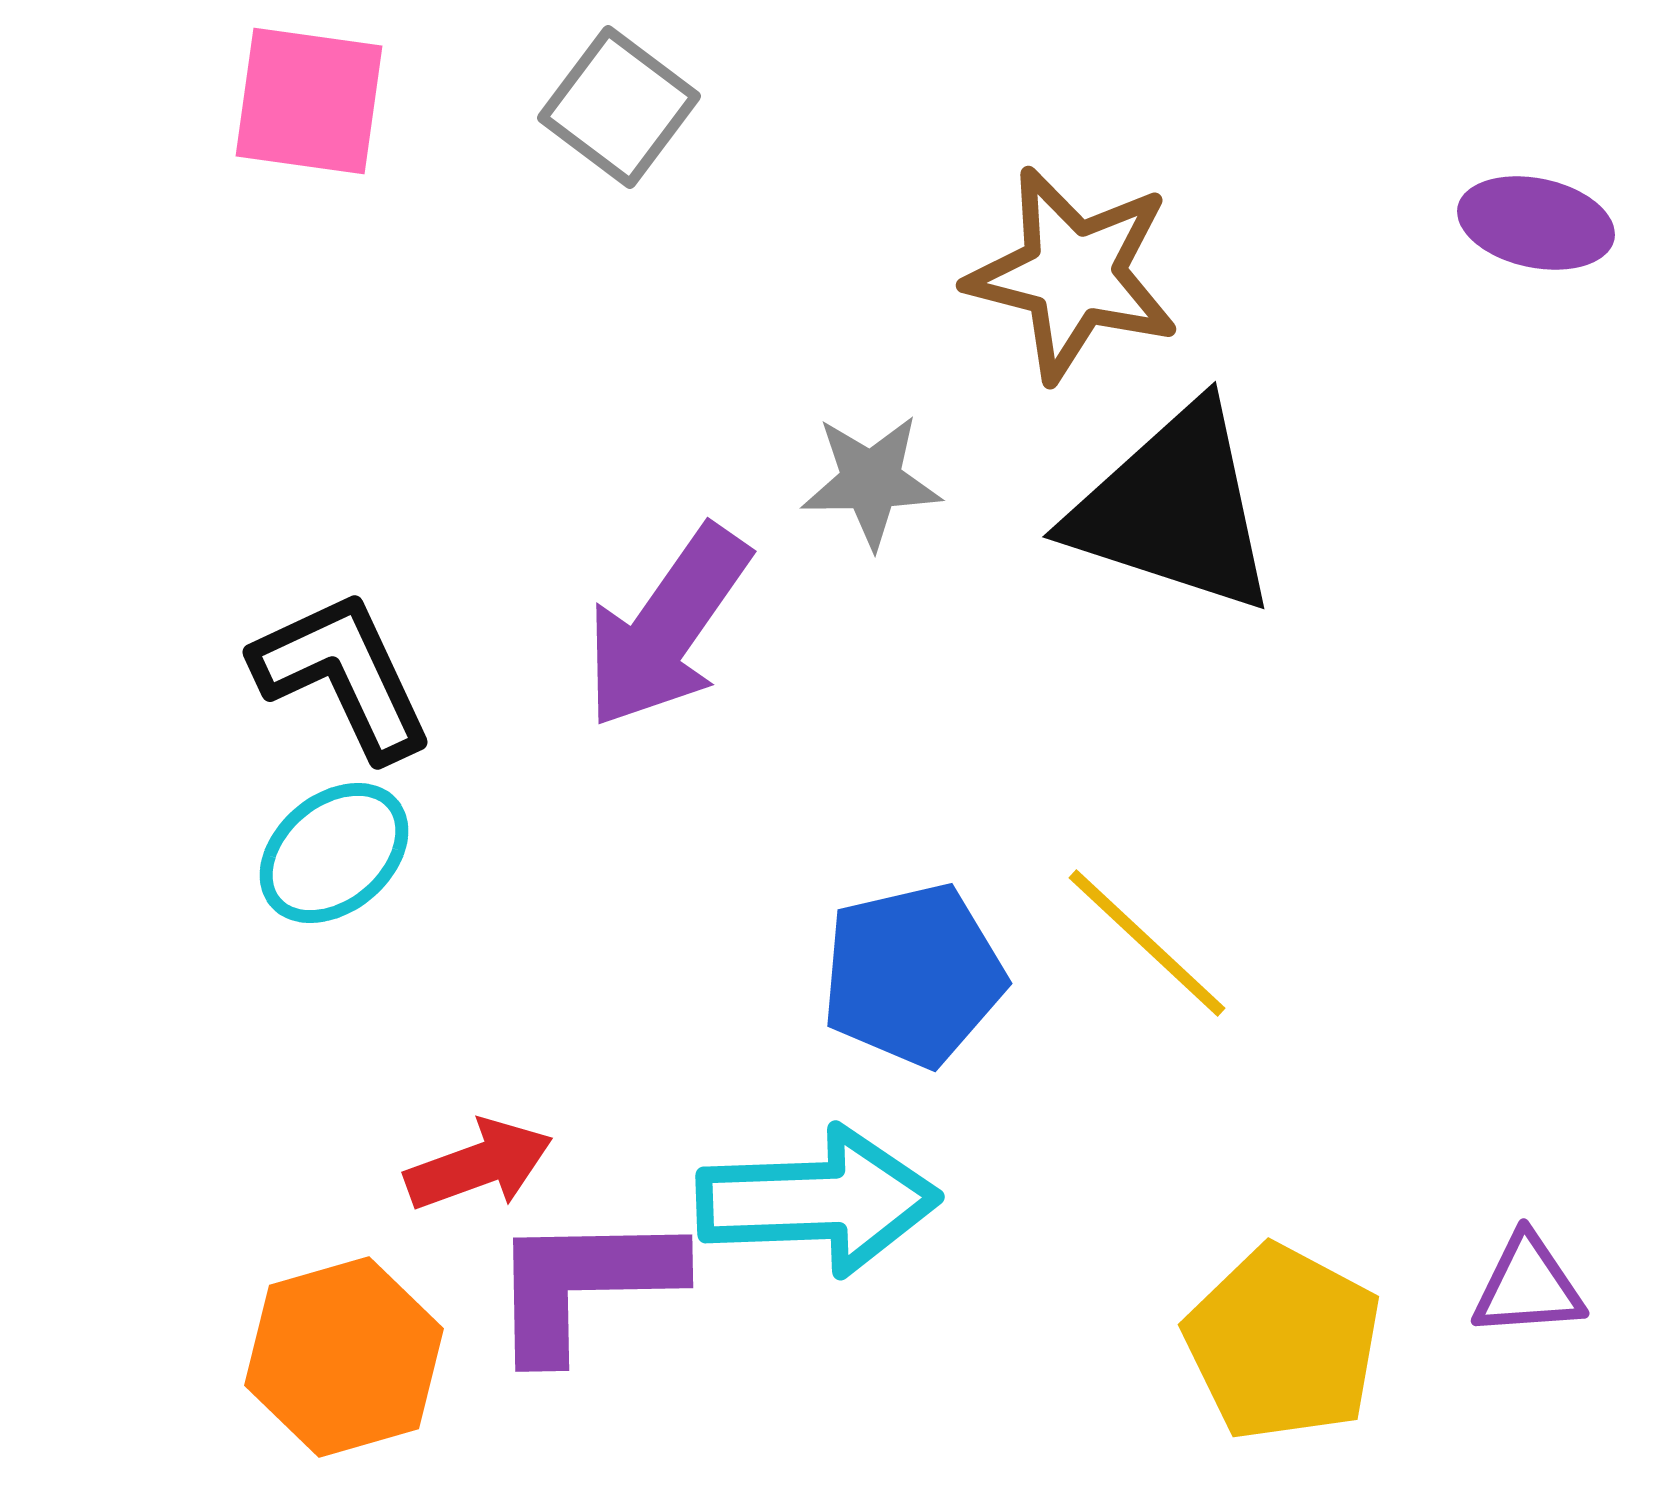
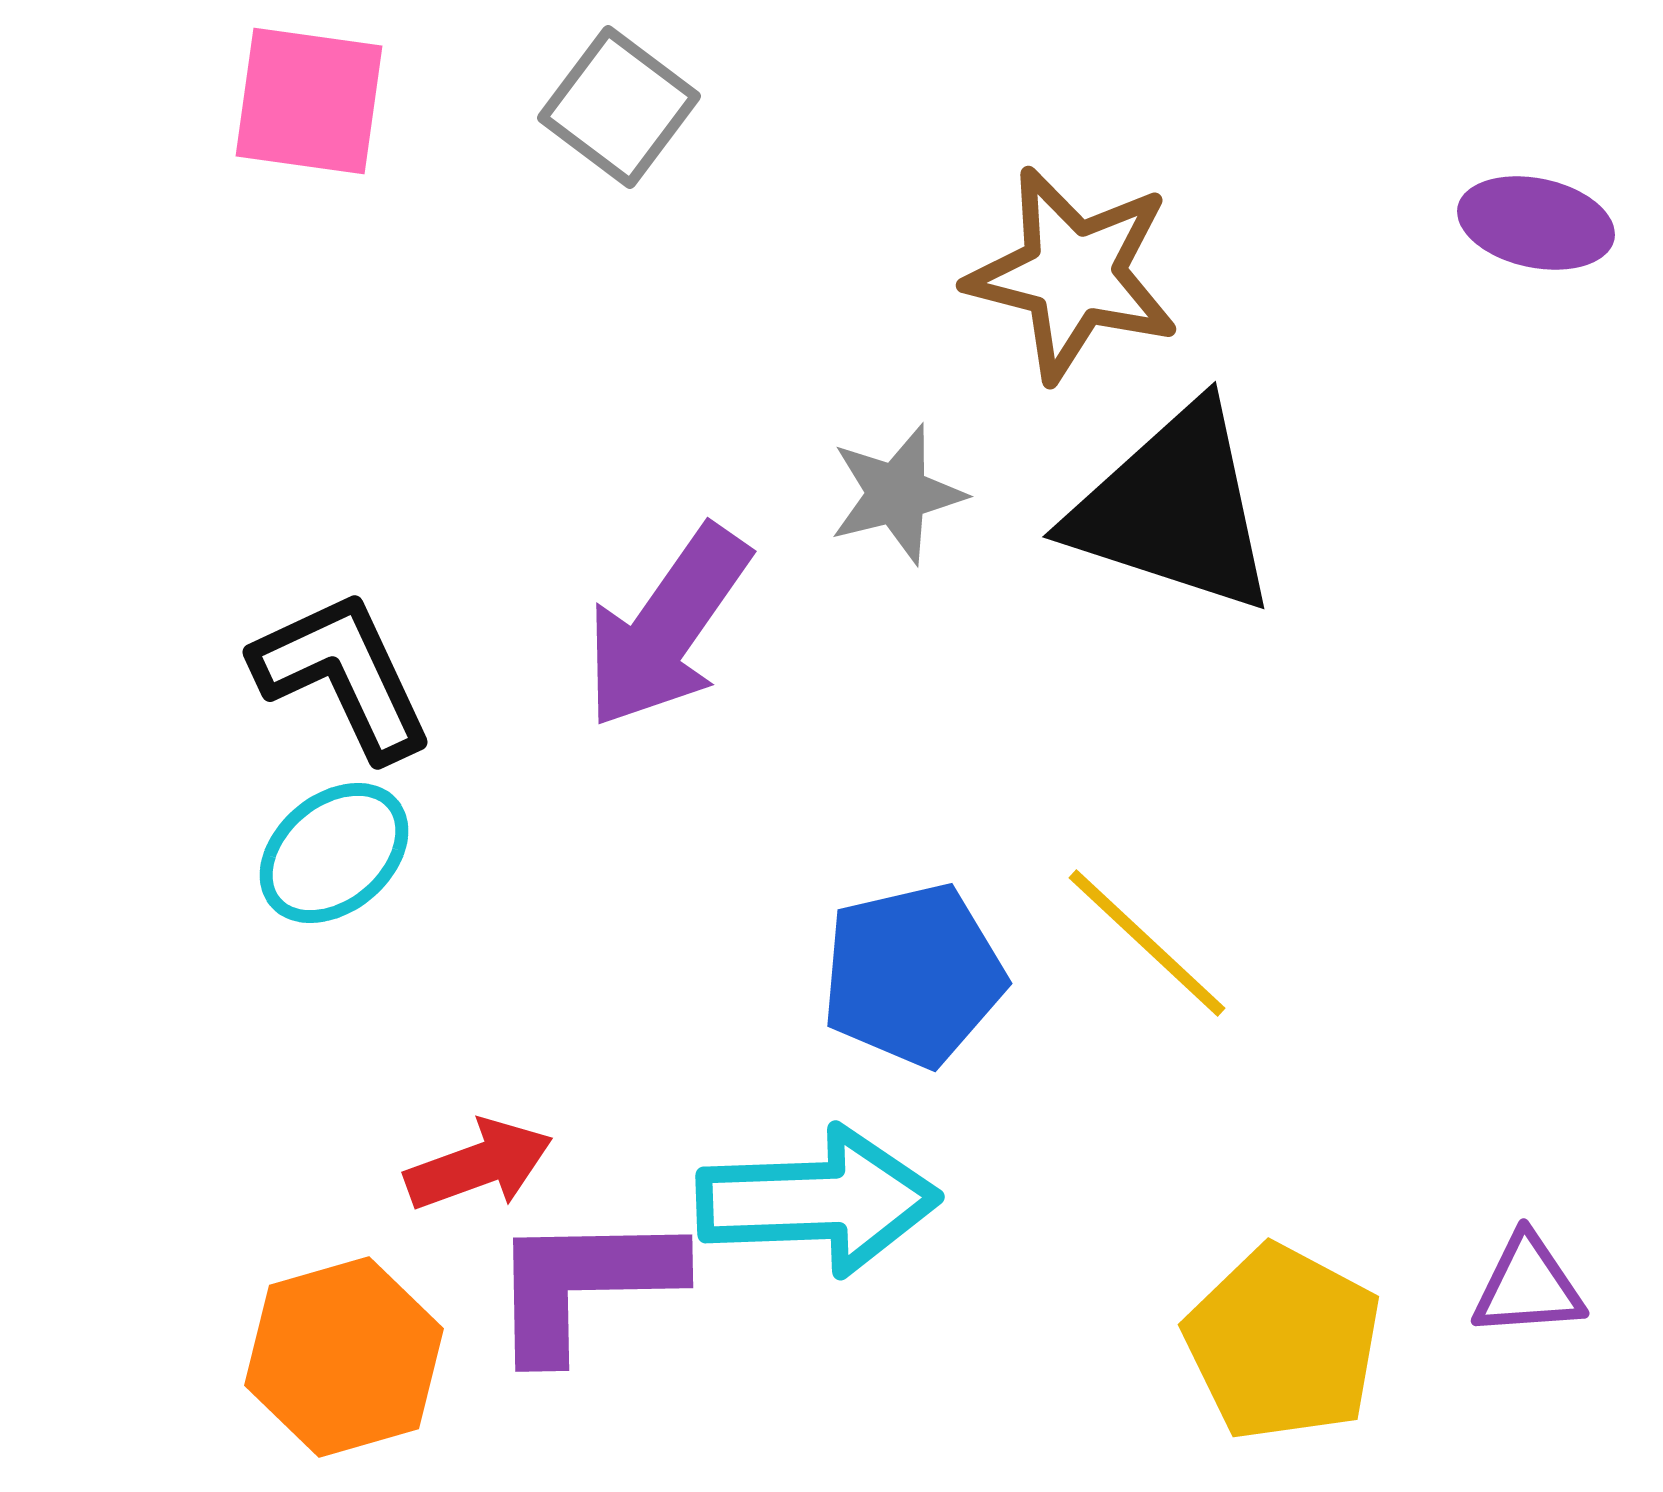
gray star: moved 26 px right, 13 px down; rotated 13 degrees counterclockwise
